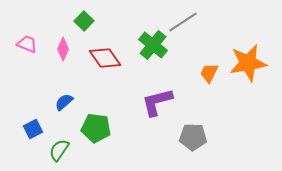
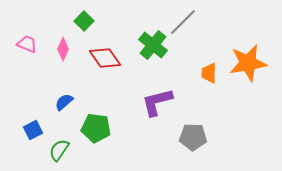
gray line: rotated 12 degrees counterclockwise
orange trapezoid: rotated 25 degrees counterclockwise
blue square: moved 1 px down
